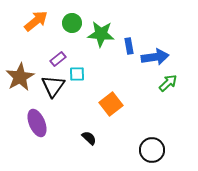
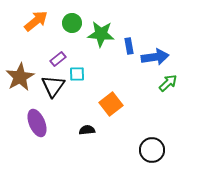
black semicircle: moved 2 px left, 8 px up; rotated 49 degrees counterclockwise
